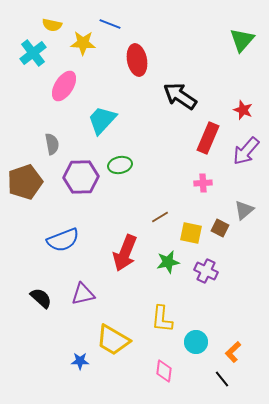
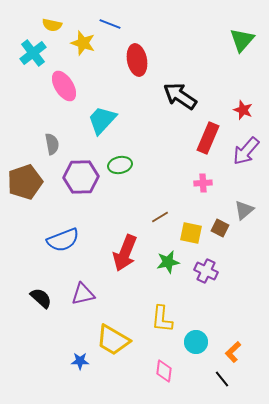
yellow star: rotated 15 degrees clockwise
pink ellipse: rotated 64 degrees counterclockwise
